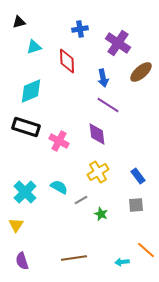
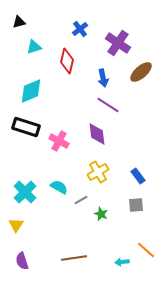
blue cross: rotated 28 degrees counterclockwise
red diamond: rotated 15 degrees clockwise
